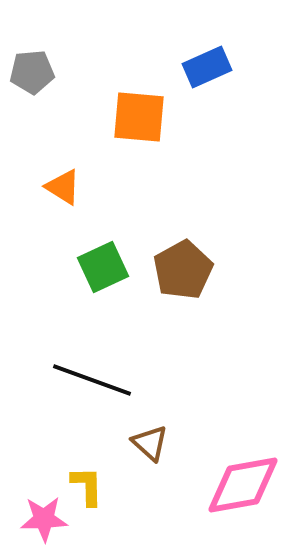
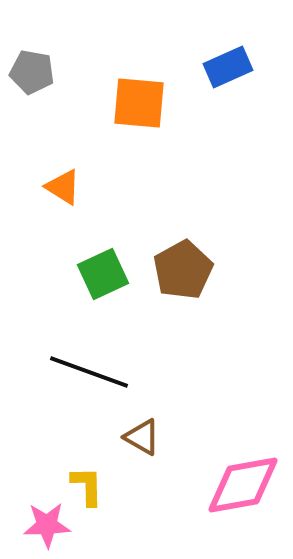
blue rectangle: moved 21 px right
gray pentagon: rotated 15 degrees clockwise
orange square: moved 14 px up
green square: moved 7 px down
black line: moved 3 px left, 8 px up
brown triangle: moved 8 px left, 6 px up; rotated 12 degrees counterclockwise
pink star: moved 3 px right, 6 px down
